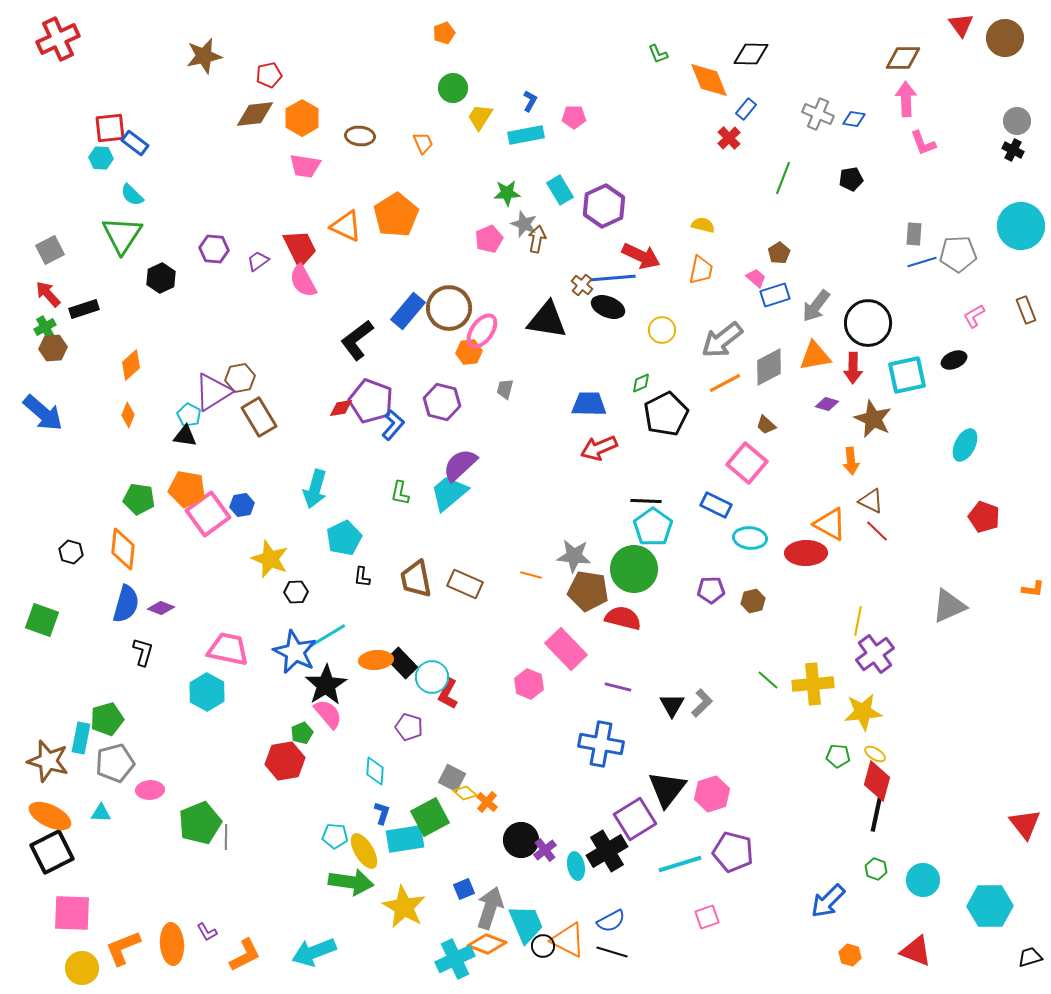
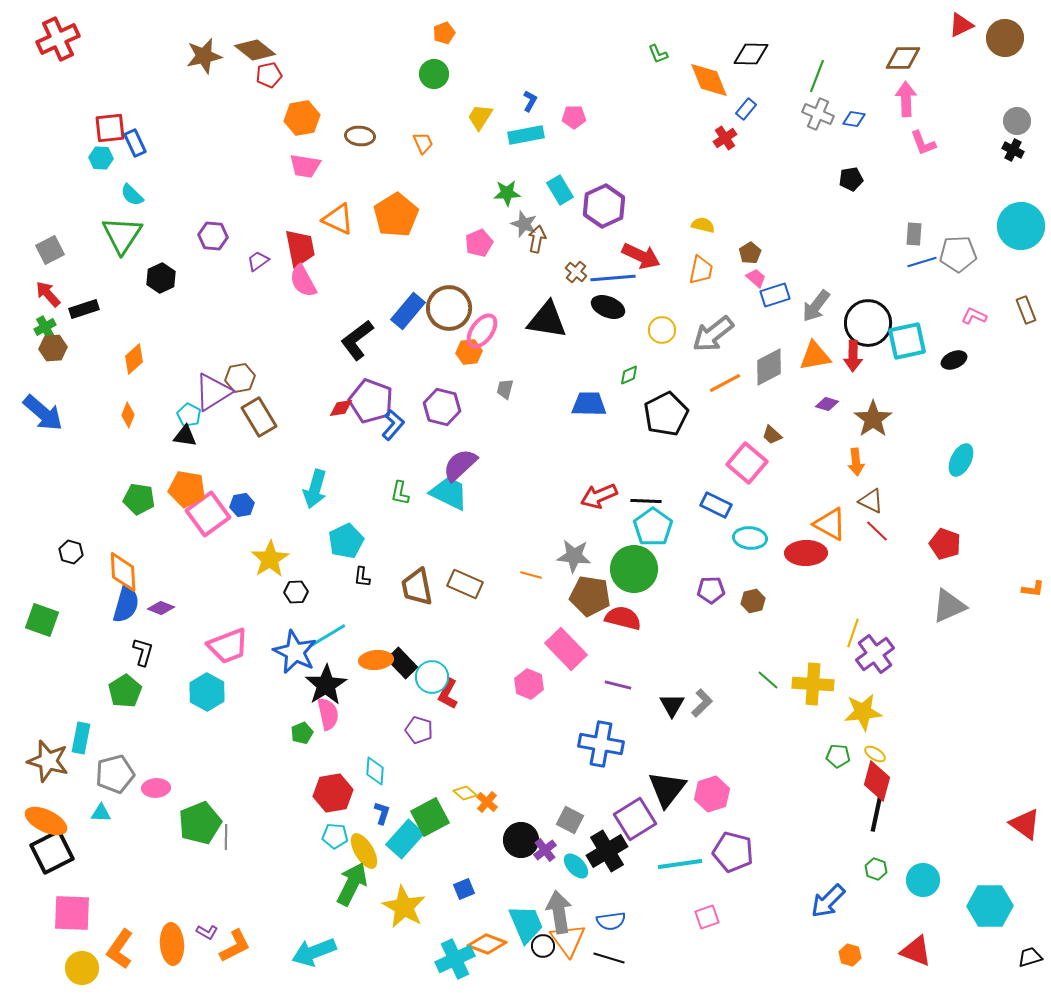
red triangle at (961, 25): rotated 40 degrees clockwise
green circle at (453, 88): moved 19 px left, 14 px up
brown diamond at (255, 114): moved 64 px up; rotated 45 degrees clockwise
orange hexagon at (302, 118): rotated 20 degrees clockwise
red cross at (729, 138): moved 4 px left; rotated 10 degrees clockwise
blue rectangle at (135, 143): rotated 28 degrees clockwise
green line at (783, 178): moved 34 px right, 102 px up
orange triangle at (346, 226): moved 8 px left, 7 px up
pink pentagon at (489, 239): moved 10 px left, 4 px down
red trapezoid at (300, 248): rotated 15 degrees clockwise
purple hexagon at (214, 249): moved 1 px left, 13 px up
brown pentagon at (779, 253): moved 29 px left
brown cross at (582, 285): moved 6 px left, 13 px up
pink L-shape at (974, 316): rotated 55 degrees clockwise
gray arrow at (722, 340): moved 9 px left, 6 px up
orange diamond at (131, 365): moved 3 px right, 6 px up
red arrow at (853, 368): moved 12 px up
cyan square at (907, 375): moved 34 px up
green diamond at (641, 383): moved 12 px left, 8 px up
purple hexagon at (442, 402): moved 5 px down
brown star at (873, 419): rotated 12 degrees clockwise
brown trapezoid at (766, 425): moved 6 px right, 10 px down
cyan ellipse at (965, 445): moved 4 px left, 15 px down
red arrow at (599, 448): moved 48 px down
orange arrow at (851, 461): moved 5 px right, 1 px down
cyan trapezoid at (449, 493): rotated 66 degrees clockwise
red pentagon at (984, 517): moved 39 px left, 27 px down
cyan pentagon at (344, 538): moved 2 px right, 3 px down
orange diamond at (123, 549): moved 23 px down; rotated 9 degrees counterclockwise
yellow star at (270, 559): rotated 18 degrees clockwise
brown trapezoid at (416, 579): moved 1 px right, 8 px down
brown pentagon at (588, 591): moved 2 px right, 5 px down
yellow line at (858, 621): moved 5 px left, 12 px down; rotated 8 degrees clockwise
pink trapezoid at (228, 649): moved 3 px up; rotated 147 degrees clockwise
yellow cross at (813, 684): rotated 9 degrees clockwise
purple line at (618, 687): moved 2 px up
pink semicircle at (328, 714): rotated 28 degrees clockwise
green pentagon at (107, 719): moved 18 px right, 28 px up; rotated 16 degrees counterclockwise
purple pentagon at (409, 727): moved 10 px right, 3 px down
red hexagon at (285, 761): moved 48 px right, 32 px down
gray pentagon at (115, 763): moved 11 px down
gray square at (452, 778): moved 118 px right, 42 px down
pink ellipse at (150, 790): moved 6 px right, 2 px up
orange ellipse at (50, 816): moved 4 px left, 5 px down
red triangle at (1025, 824): rotated 16 degrees counterclockwise
cyan rectangle at (405, 839): rotated 39 degrees counterclockwise
cyan line at (680, 864): rotated 9 degrees clockwise
cyan ellipse at (576, 866): rotated 32 degrees counterclockwise
green arrow at (351, 882): moved 1 px right, 2 px down; rotated 72 degrees counterclockwise
gray arrow at (490, 908): moved 69 px right, 4 px down; rotated 27 degrees counterclockwise
blue semicircle at (611, 921): rotated 20 degrees clockwise
purple L-shape at (207, 932): rotated 30 degrees counterclockwise
orange triangle at (568, 940): rotated 27 degrees clockwise
orange L-shape at (123, 948): moved 3 px left, 1 px down; rotated 33 degrees counterclockwise
black line at (612, 952): moved 3 px left, 6 px down
orange L-shape at (245, 955): moved 10 px left, 9 px up
